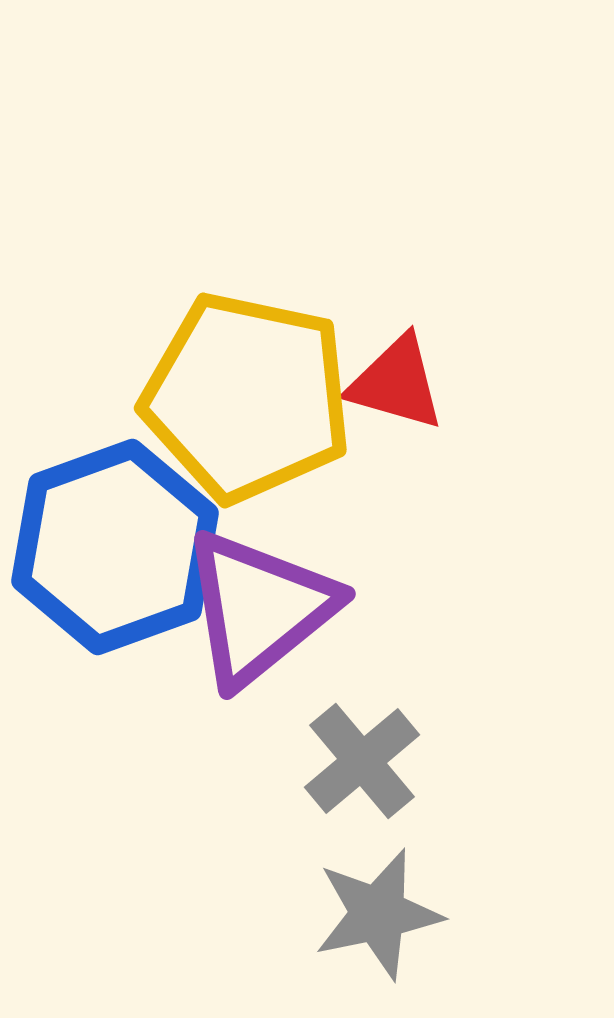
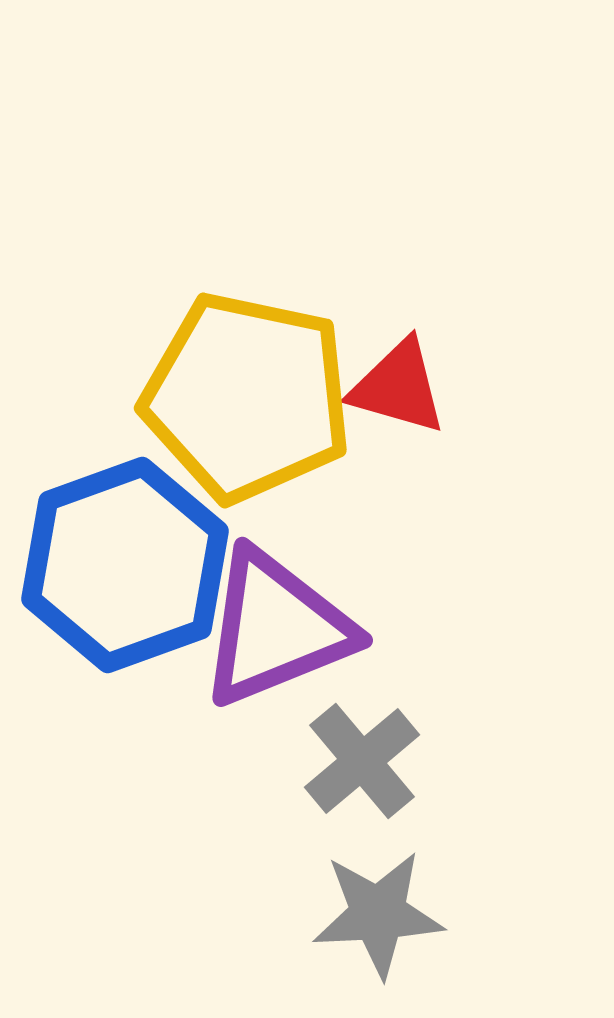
red triangle: moved 2 px right, 4 px down
blue hexagon: moved 10 px right, 18 px down
purple triangle: moved 17 px right, 20 px down; rotated 17 degrees clockwise
gray star: rotated 9 degrees clockwise
